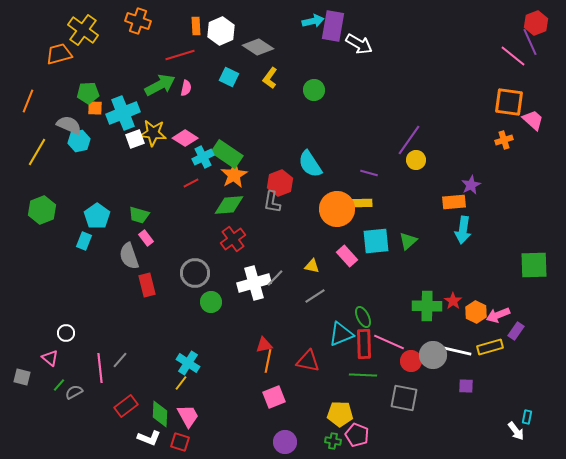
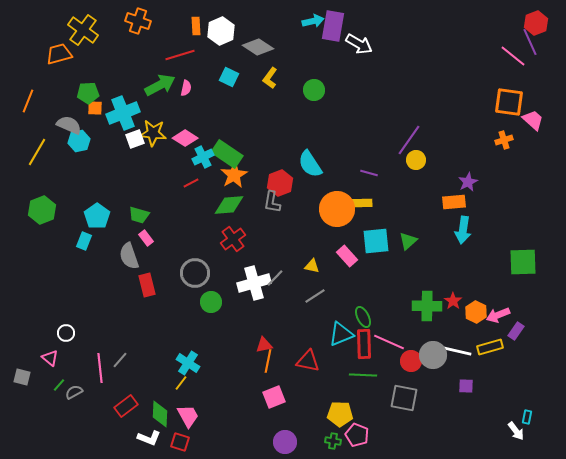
purple star at (471, 185): moved 3 px left, 3 px up
green square at (534, 265): moved 11 px left, 3 px up
